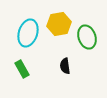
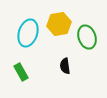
green rectangle: moved 1 px left, 3 px down
